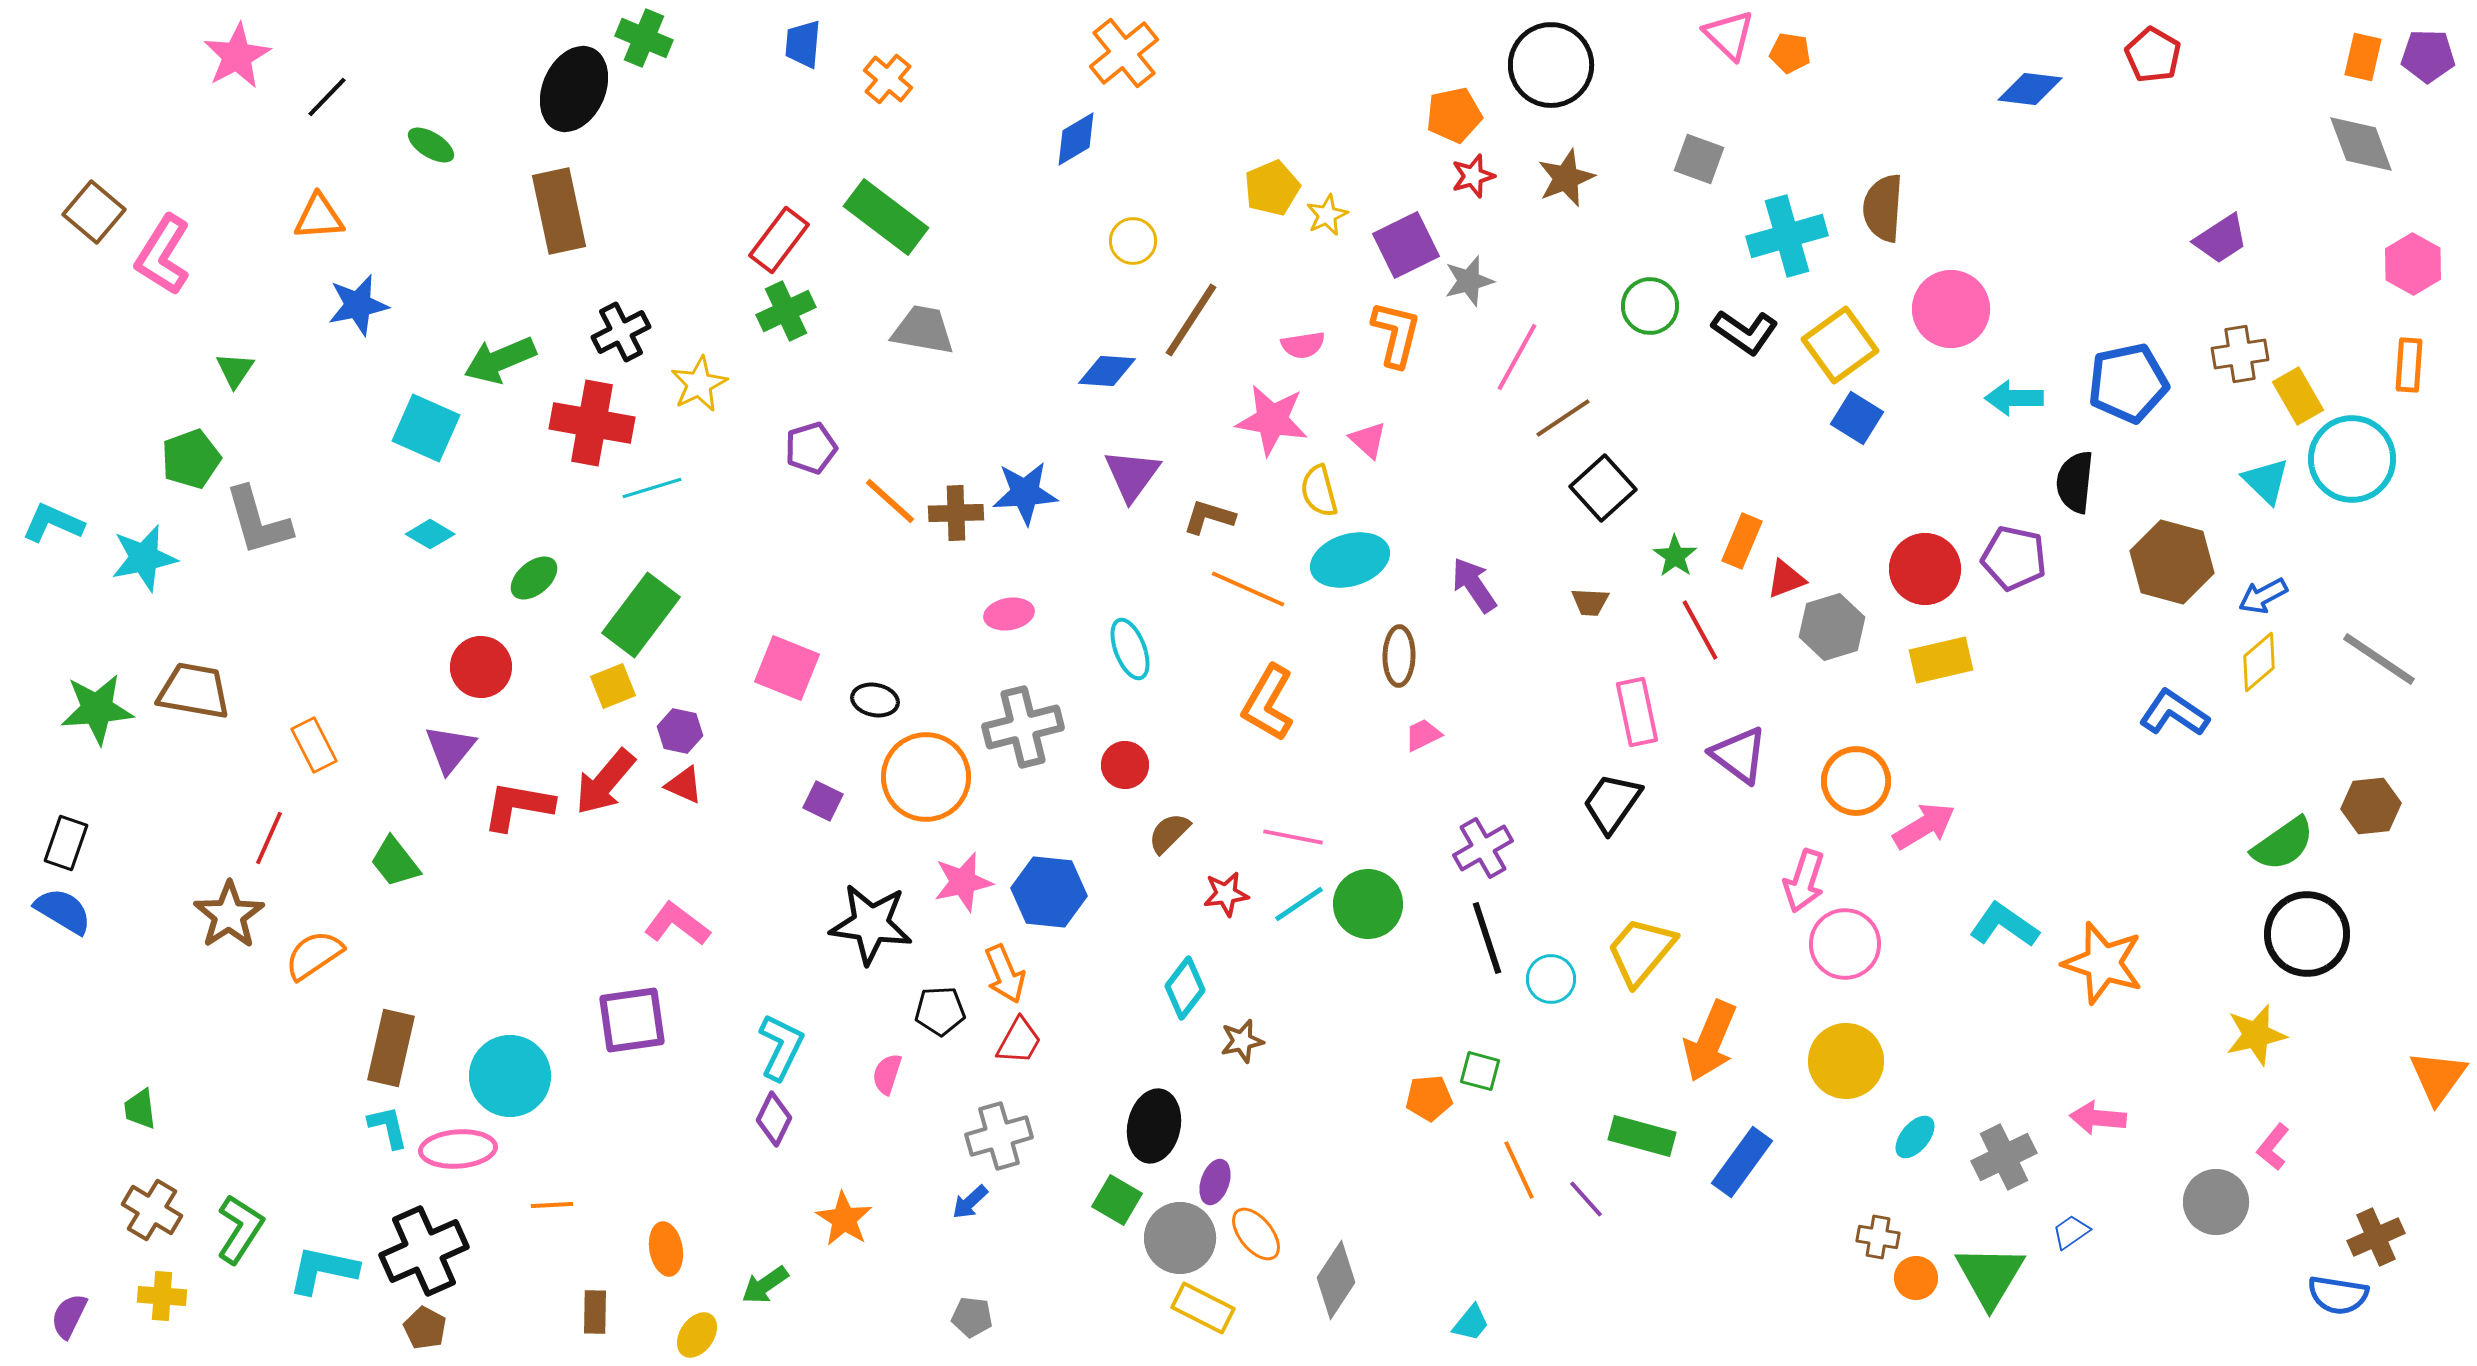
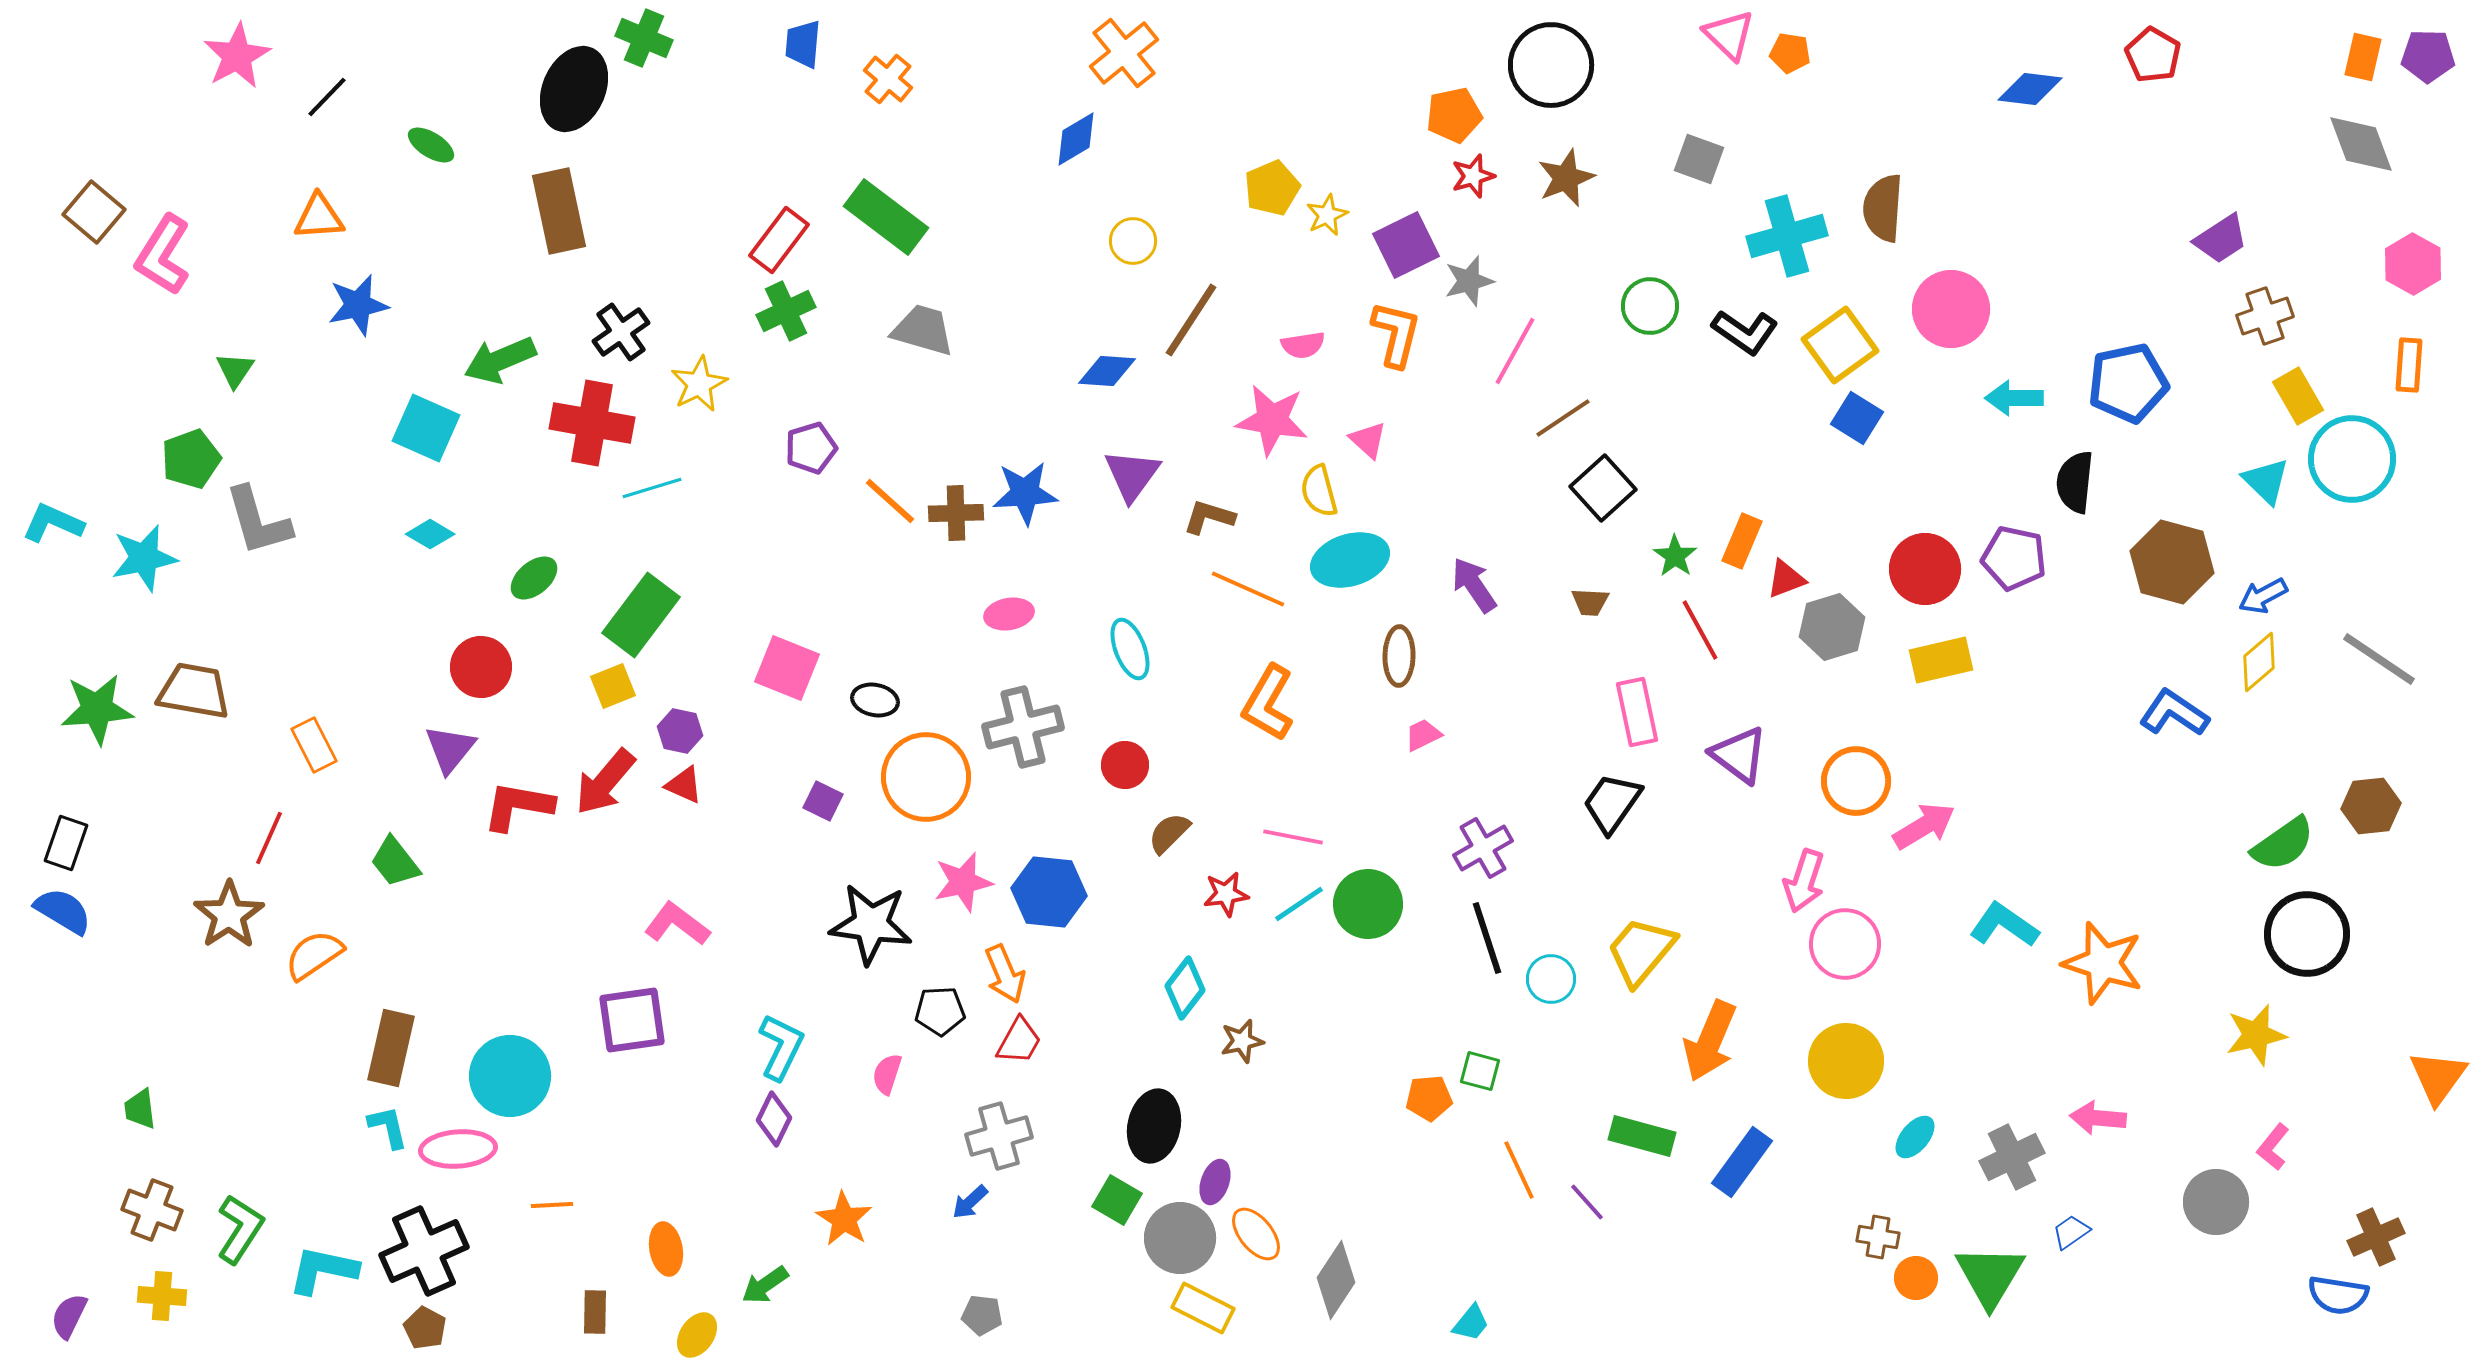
gray trapezoid at (923, 330): rotated 6 degrees clockwise
black cross at (621, 332): rotated 8 degrees counterclockwise
brown cross at (2240, 354): moved 25 px right, 38 px up; rotated 10 degrees counterclockwise
pink line at (1517, 357): moved 2 px left, 6 px up
gray cross at (2004, 1157): moved 8 px right
purple line at (1586, 1199): moved 1 px right, 3 px down
brown cross at (152, 1210): rotated 10 degrees counterclockwise
gray pentagon at (972, 1317): moved 10 px right, 2 px up
